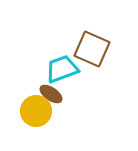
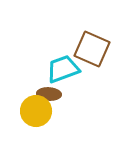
cyan trapezoid: moved 1 px right
brown ellipse: moved 2 px left; rotated 30 degrees counterclockwise
